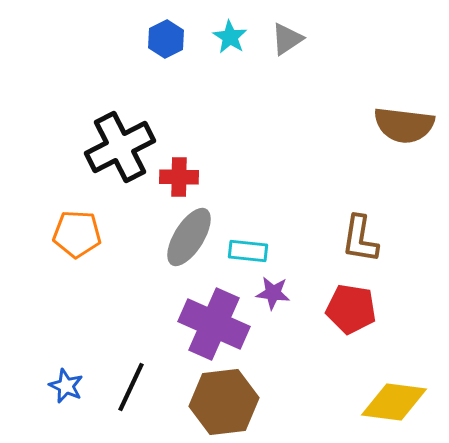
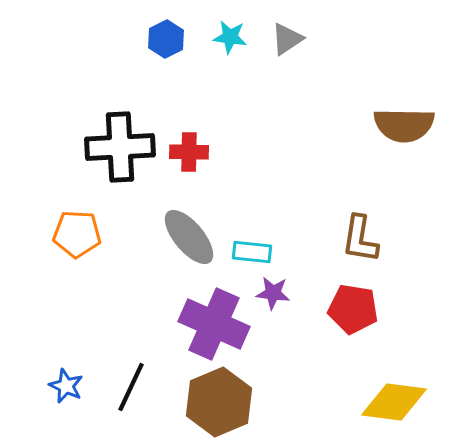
cyan star: rotated 24 degrees counterclockwise
brown semicircle: rotated 6 degrees counterclockwise
black cross: rotated 24 degrees clockwise
red cross: moved 10 px right, 25 px up
gray ellipse: rotated 72 degrees counterclockwise
cyan rectangle: moved 4 px right, 1 px down
red pentagon: moved 2 px right
brown hexagon: moved 5 px left; rotated 16 degrees counterclockwise
